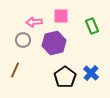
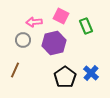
pink square: rotated 28 degrees clockwise
green rectangle: moved 6 px left
